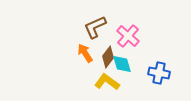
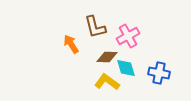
brown L-shape: rotated 80 degrees counterclockwise
pink cross: rotated 20 degrees clockwise
orange arrow: moved 14 px left, 9 px up
brown diamond: moved 1 px left; rotated 55 degrees clockwise
cyan diamond: moved 4 px right, 4 px down
